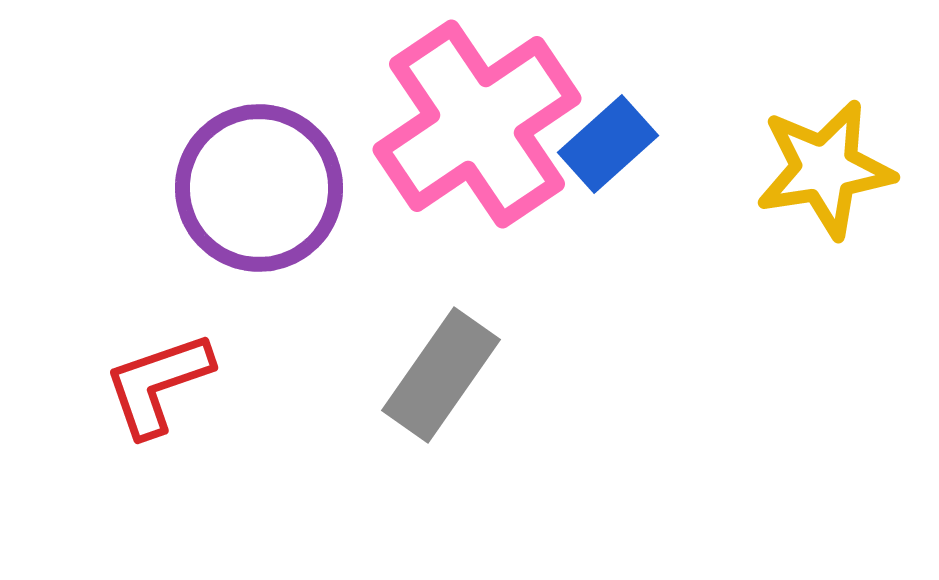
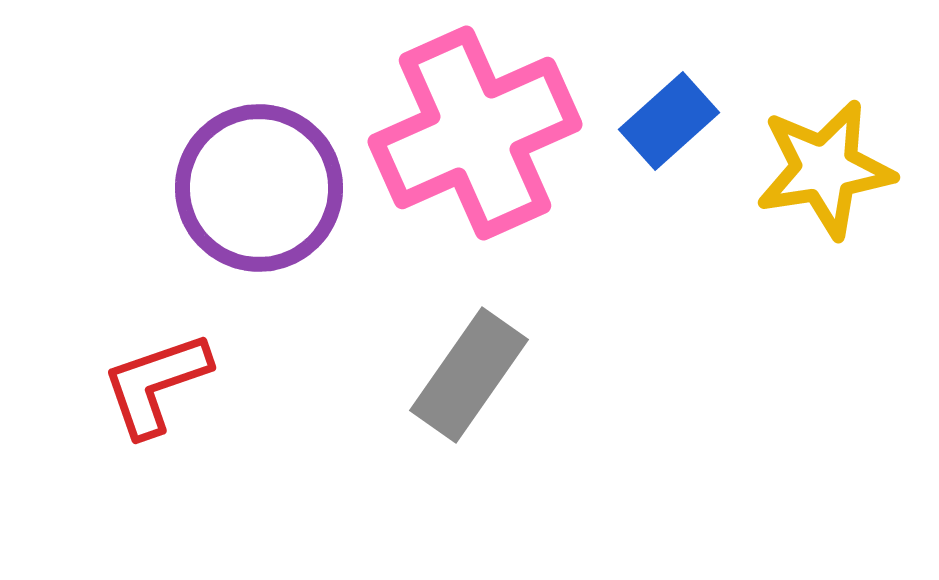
pink cross: moved 2 px left, 9 px down; rotated 10 degrees clockwise
blue rectangle: moved 61 px right, 23 px up
gray rectangle: moved 28 px right
red L-shape: moved 2 px left
